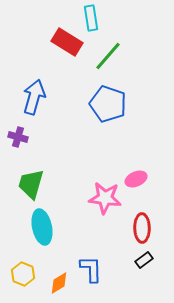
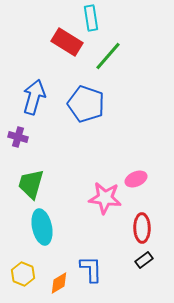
blue pentagon: moved 22 px left
